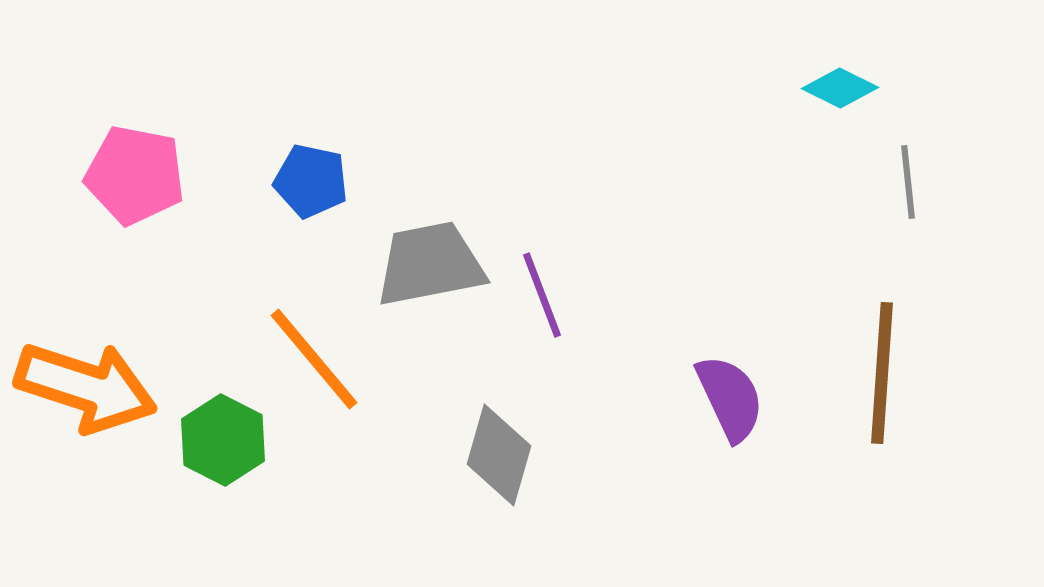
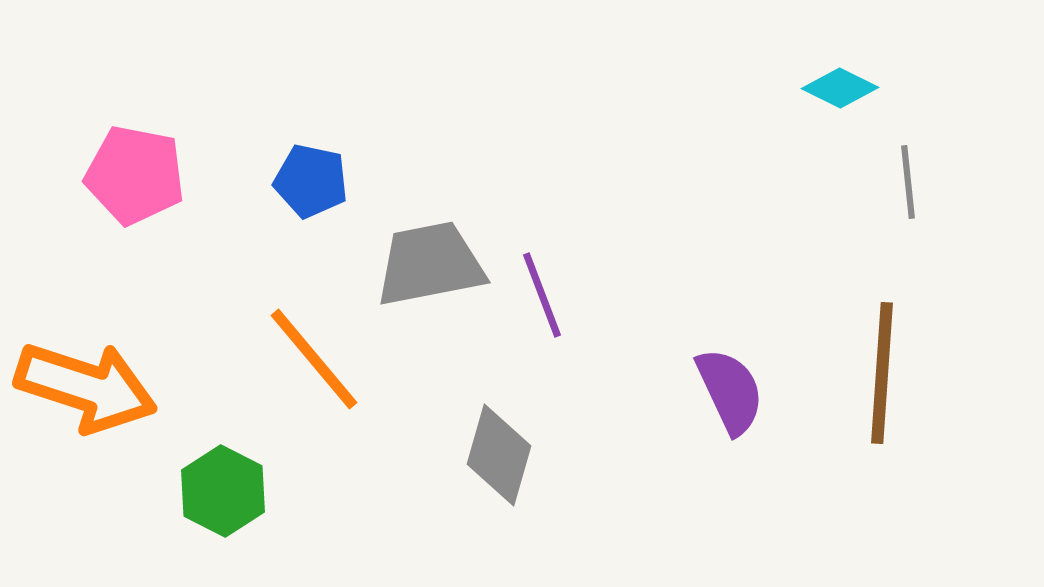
purple semicircle: moved 7 px up
green hexagon: moved 51 px down
